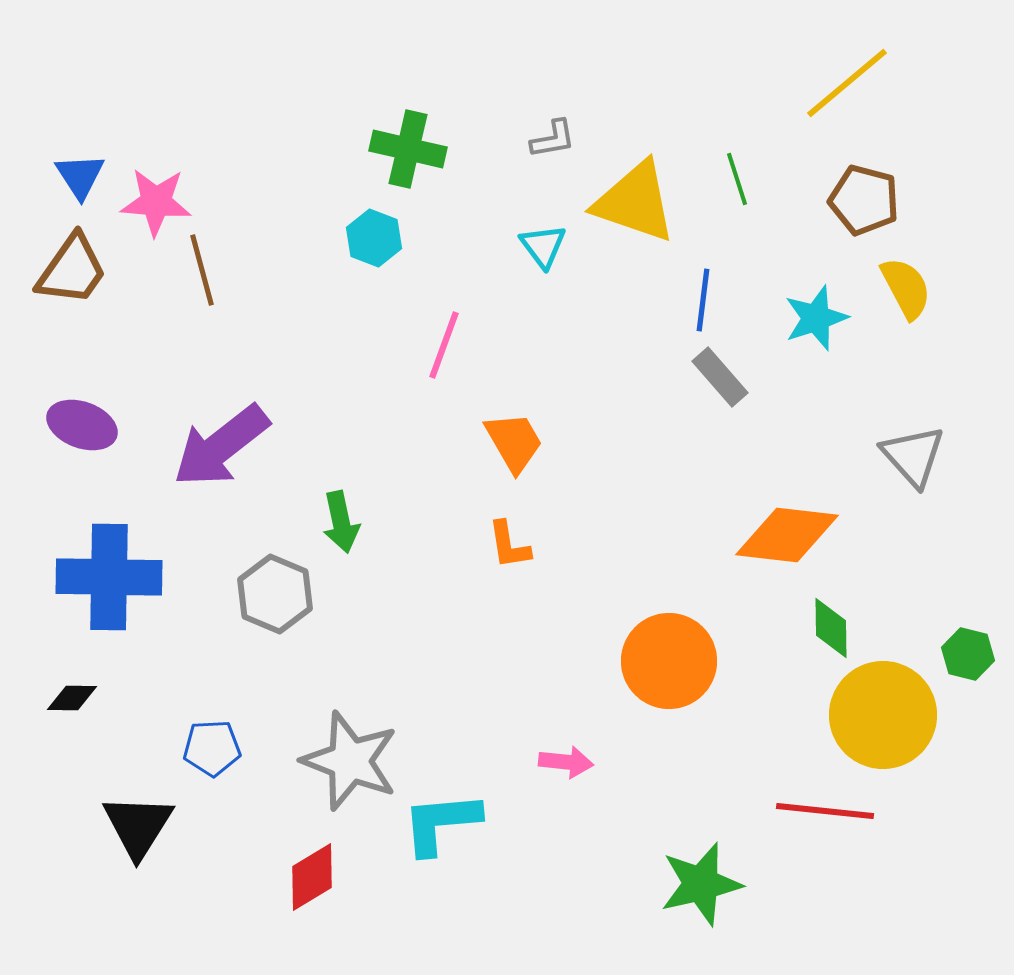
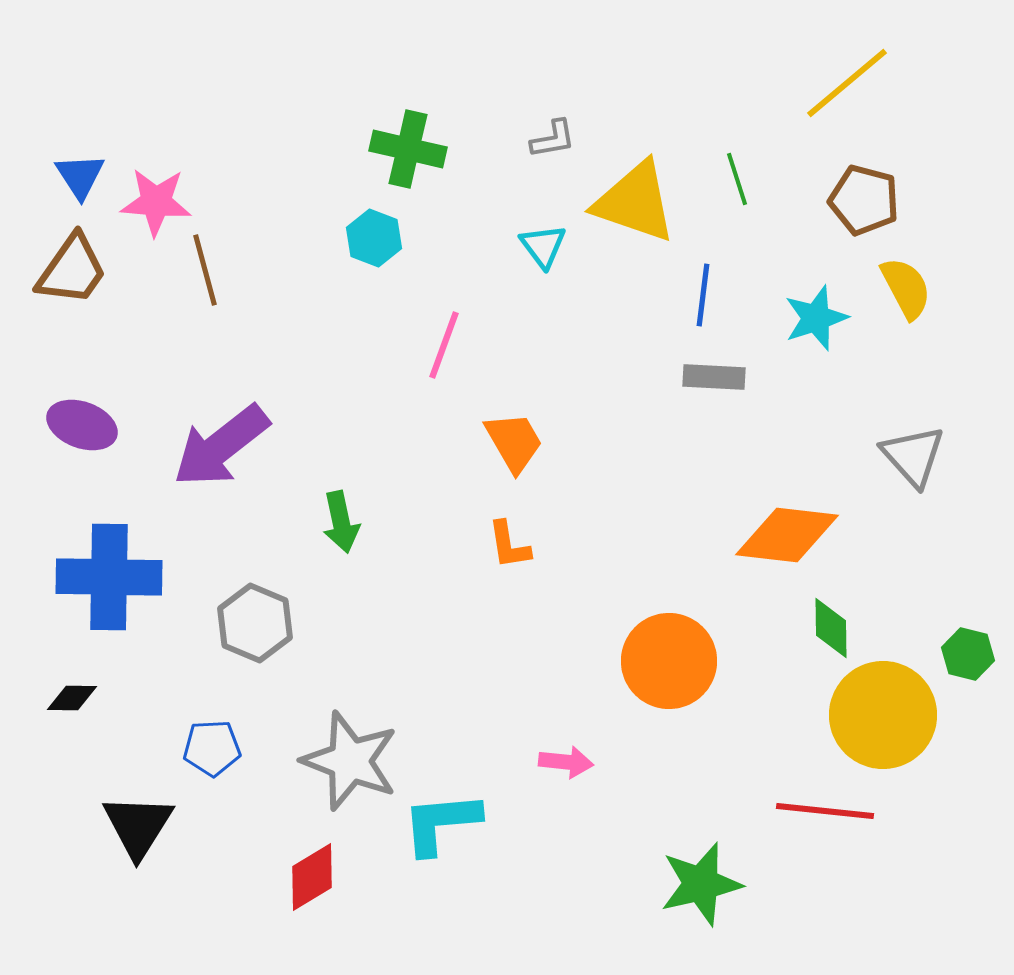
brown line: moved 3 px right
blue line: moved 5 px up
gray rectangle: moved 6 px left; rotated 46 degrees counterclockwise
gray hexagon: moved 20 px left, 29 px down
